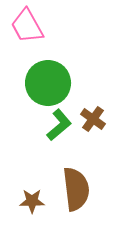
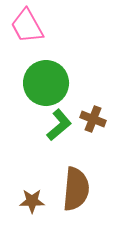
green circle: moved 2 px left
brown cross: rotated 15 degrees counterclockwise
brown semicircle: rotated 12 degrees clockwise
